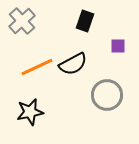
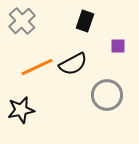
black star: moved 9 px left, 2 px up
